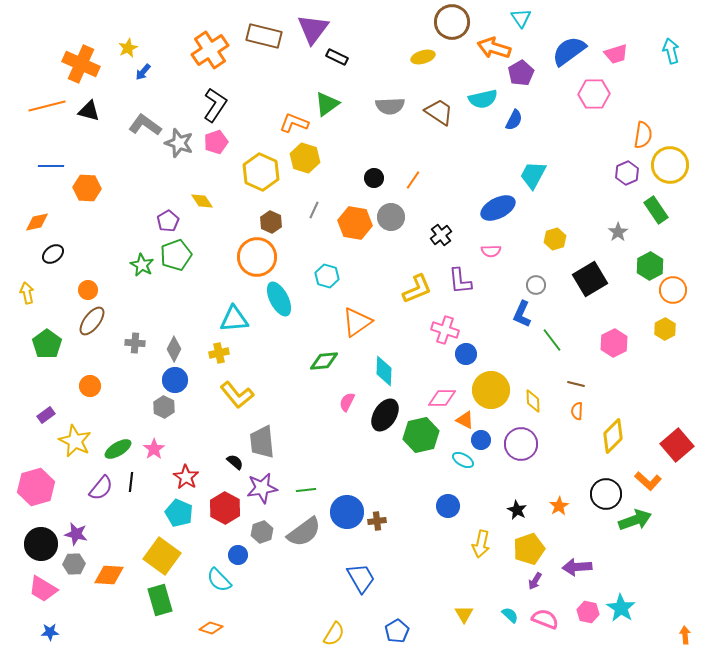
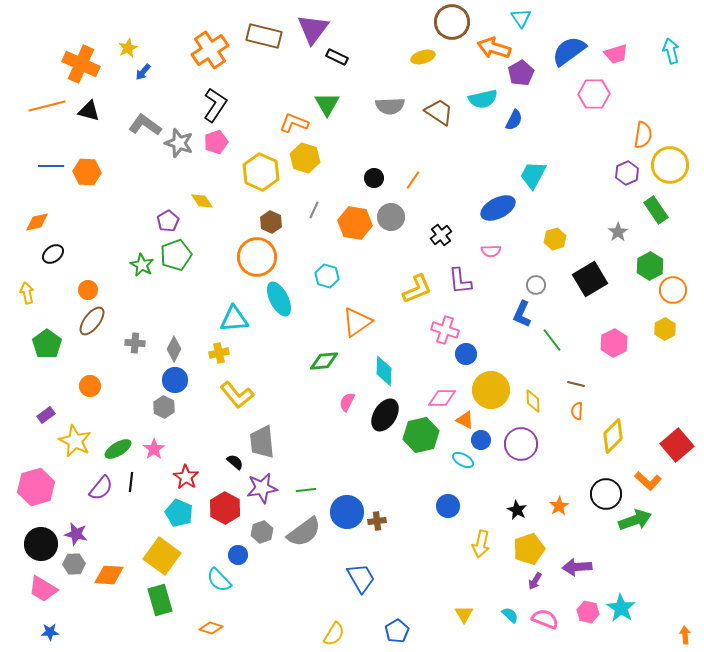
green triangle at (327, 104): rotated 24 degrees counterclockwise
orange hexagon at (87, 188): moved 16 px up
